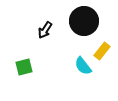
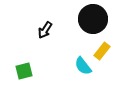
black circle: moved 9 px right, 2 px up
green square: moved 4 px down
